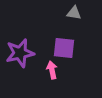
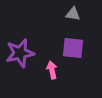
gray triangle: moved 1 px left, 1 px down
purple square: moved 9 px right
